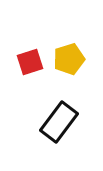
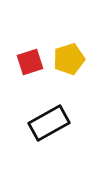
black rectangle: moved 10 px left, 1 px down; rotated 24 degrees clockwise
